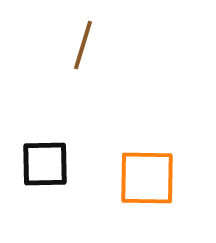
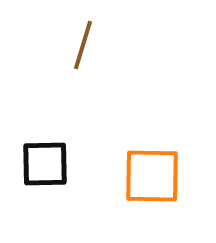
orange square: moved 5 px right, 2 px up
